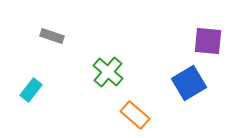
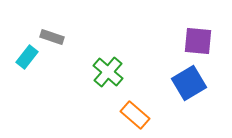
gray rectangle: moved 1 px down
purple square: moved 10 px left
cyan rectangle: moved 4 px left, 33 px up
